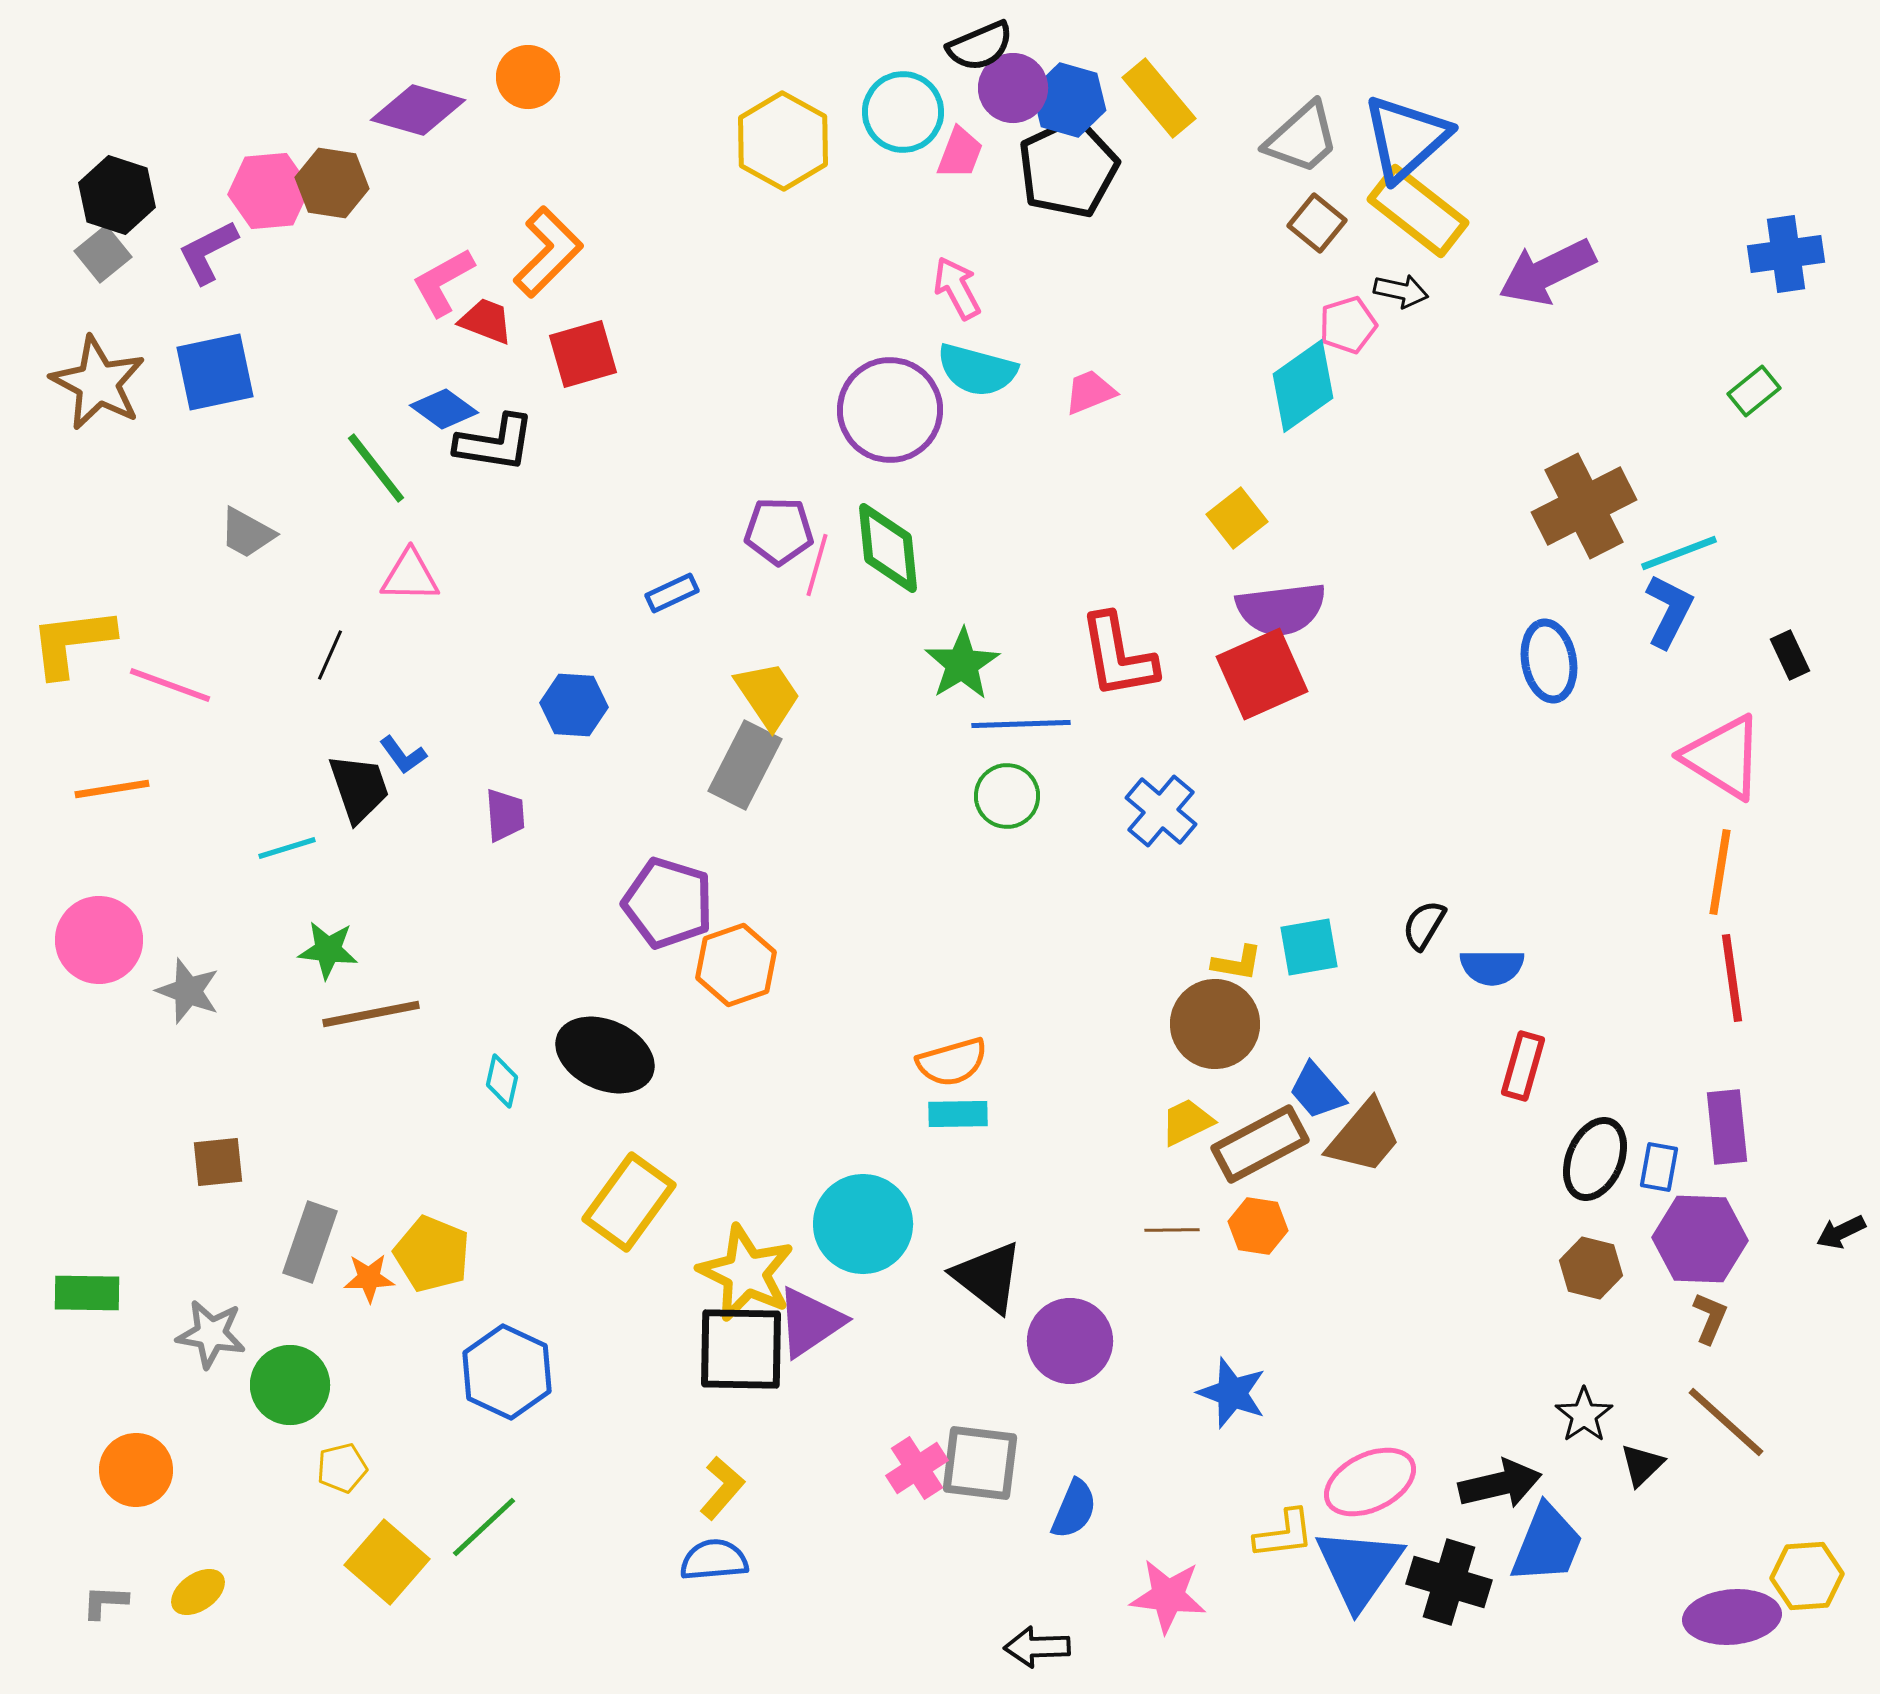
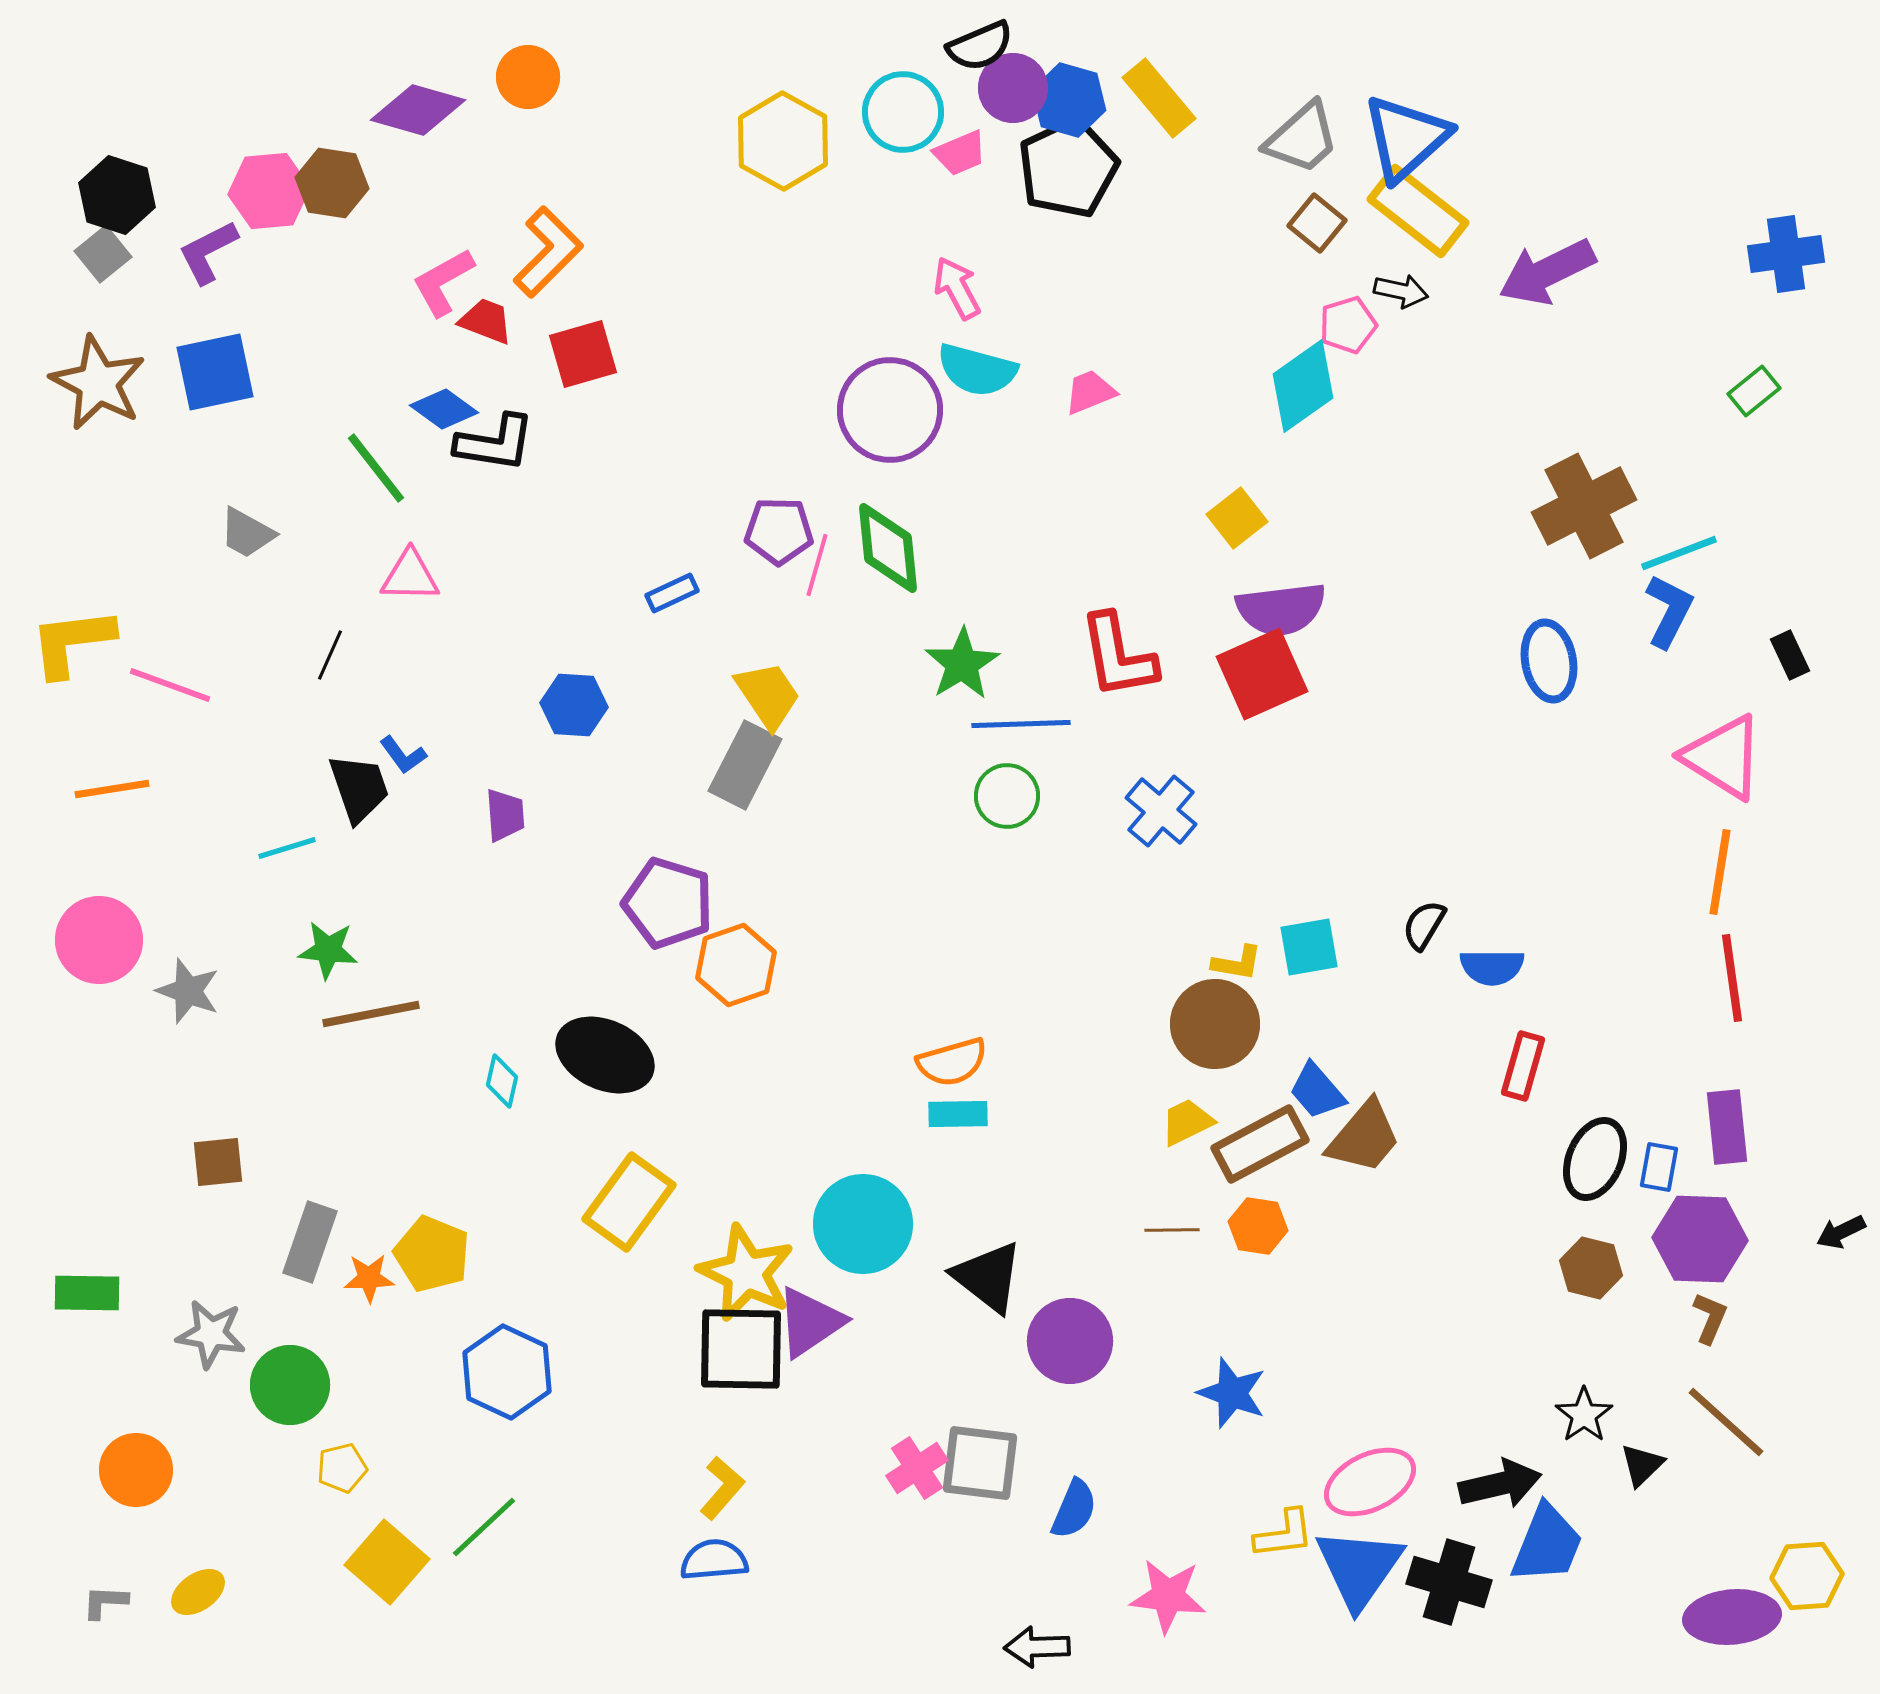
pink trapezoid at (960, 153): rotated 46 degrees clockwise
